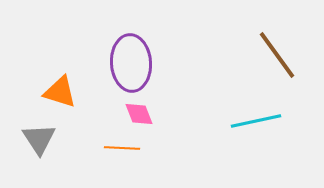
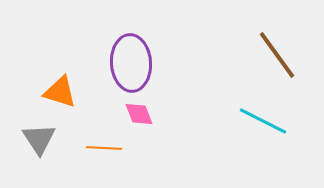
cyan line: moved 7 px right; rotated 39 degrees clockwise
orange line: moved 18 px left
